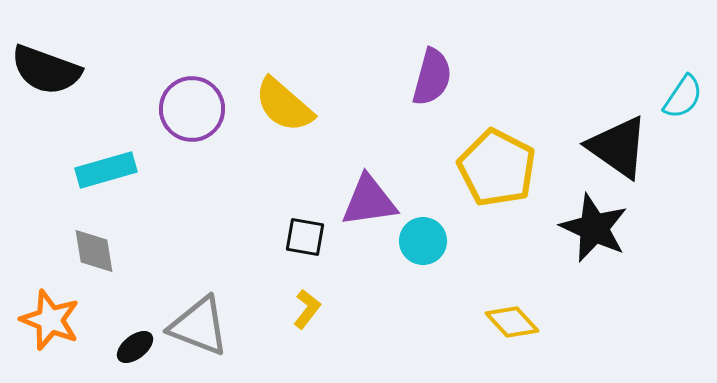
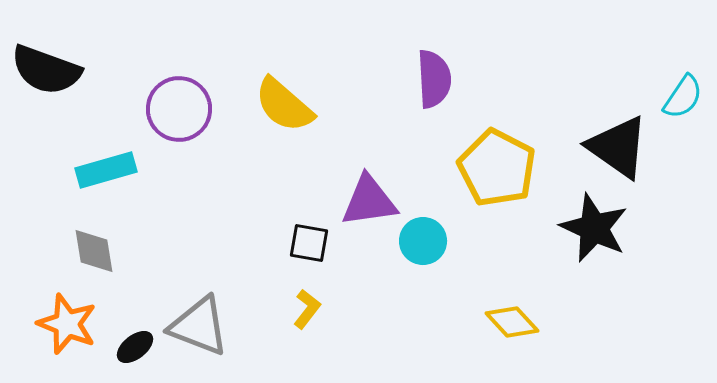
purple semicircle: moved 2 px right, 2 px down; rotated 18 degrees counterclockwise
purple circle: moved 13 px left
black square: moved 4 px right, 6 px down
orange star: moved 17 px right, 4 px down
